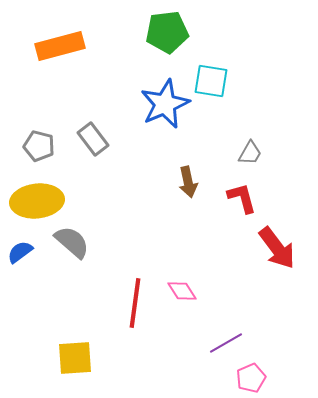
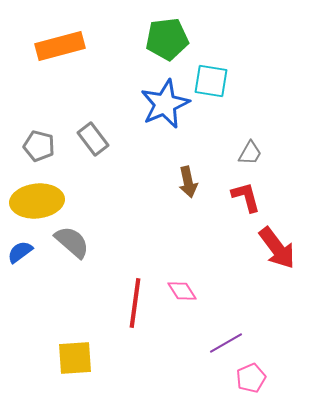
green pentagon: moved 7 px down
red L-shape: moved 4 px right, 1 px up
